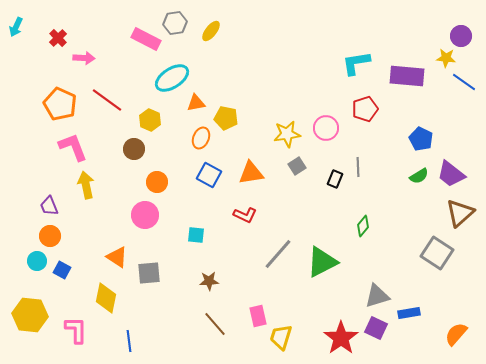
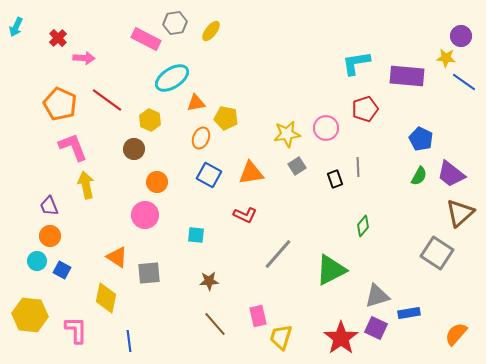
green semicircle at (419, 176): rotated 30 degrees counterclockwise
black rectangle at (335, 179): rotated 42 degrees counterclockwise
green triangle at (322, 262): moved 9 px right, 8 px down
